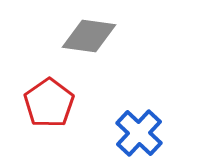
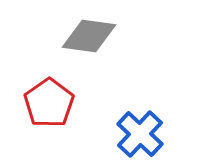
blue cross: moved 1 px right, 1 px down
